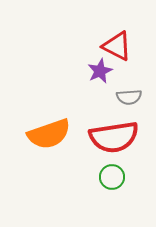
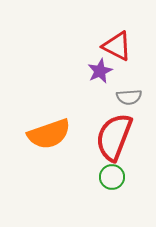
red semicircle: rotated 120 degrees clockwise
